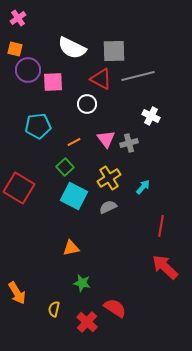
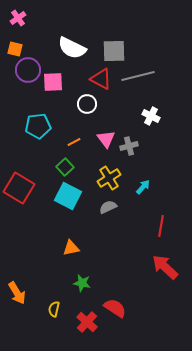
gray cross: moved 3 px down
cyan square: moved 6 px left
